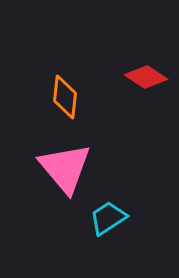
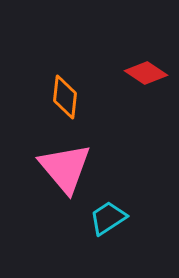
red diamond: moved 4 px up
